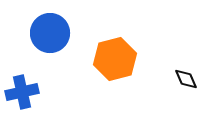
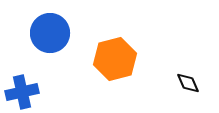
black diamond: moved 2 px right, 4 px down
